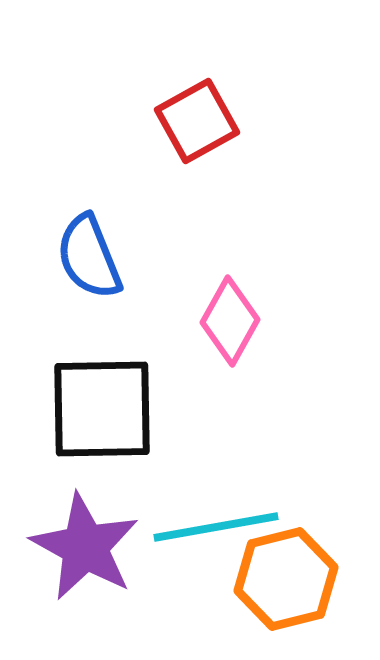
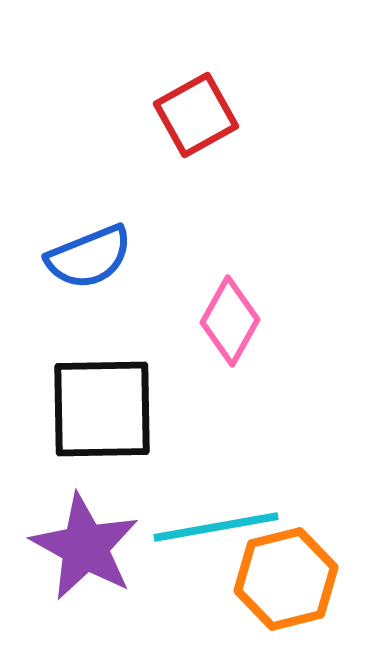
red square: moved 1 px left, 6 px up
blue semicircle: rotated 90 degrees counterclockwise
